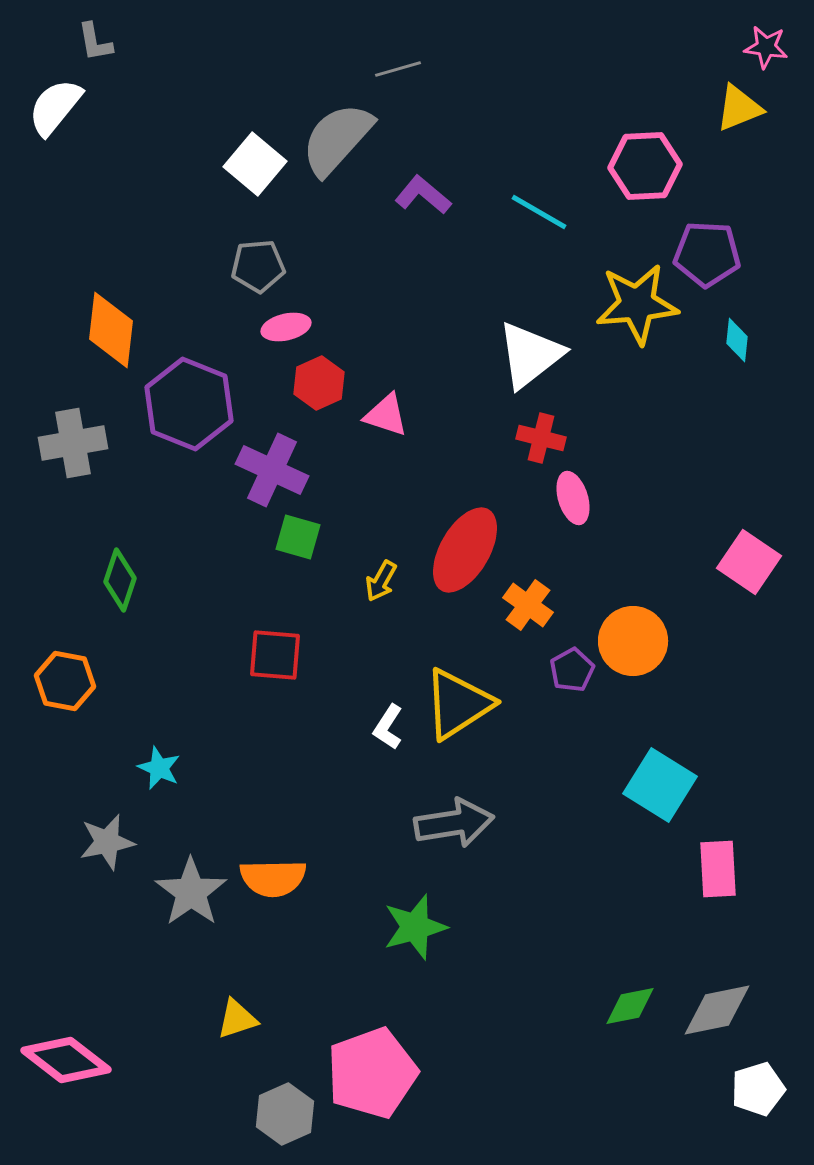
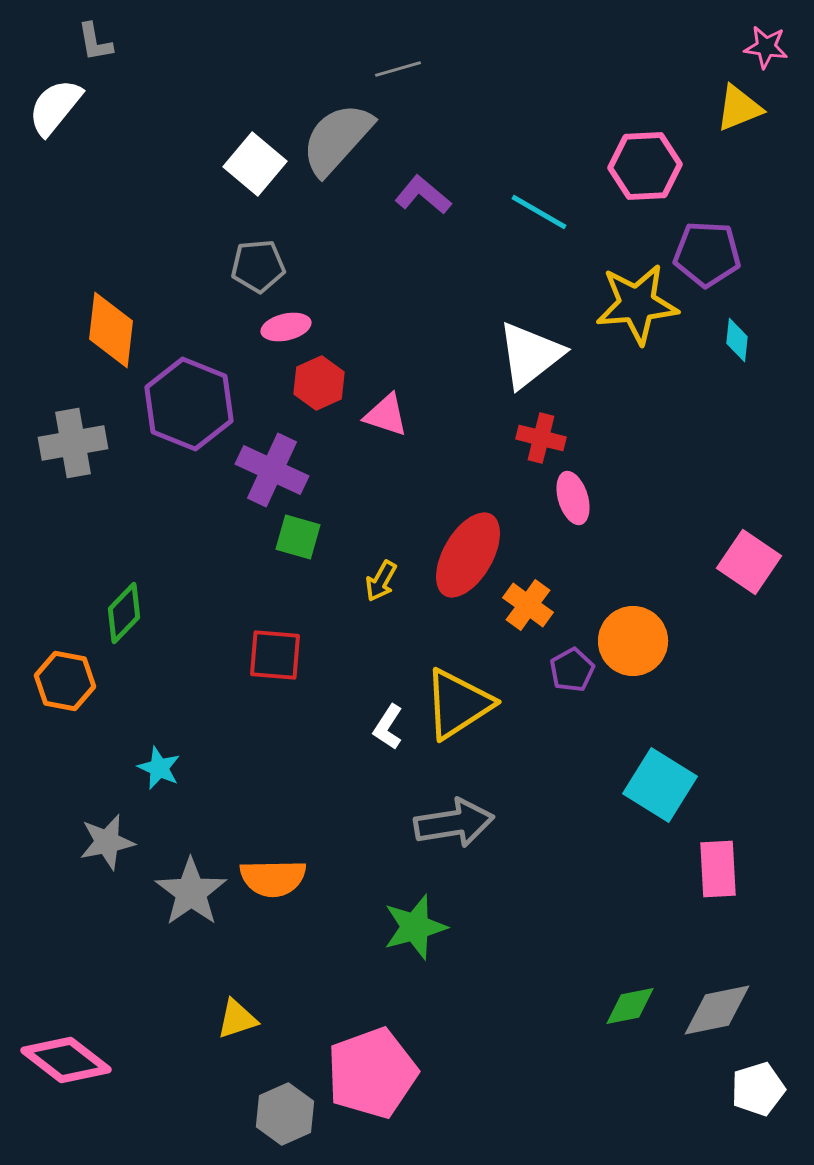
red ellipse at (465, 550): moved 3 px right, 5 px down
green diamond at (120, 580): moved 4 px right, 33 px down; rotated 26 degrees clockwise
